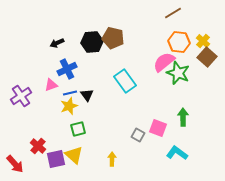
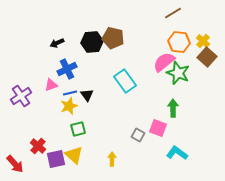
green arrow: moved 10 px left, 9 px up
